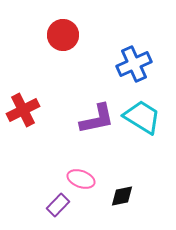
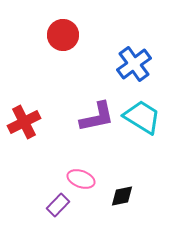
blue cross: rotated 12 degrees counterclockwise
red cross: moved 1 px right, 12 px down
purple L-shape: moved 2 px up
